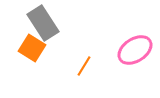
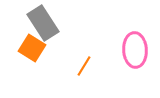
pink ellipse: rotated 60 degrees counterclockwise
